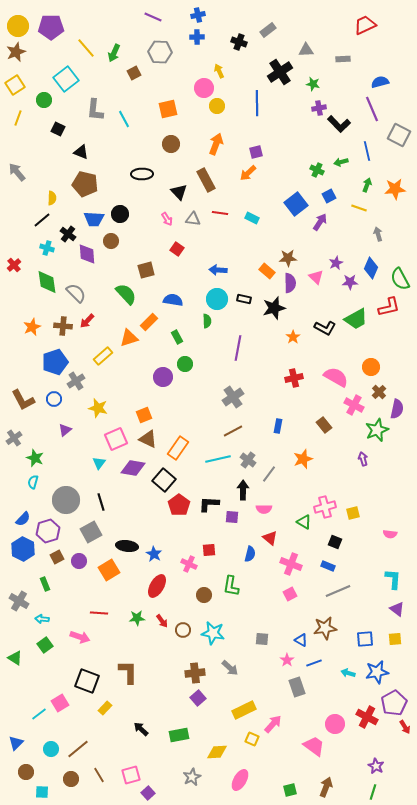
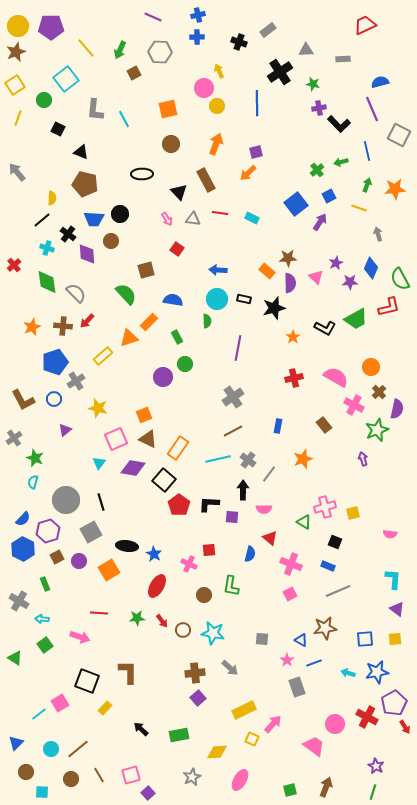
green arrow at (114, 53): moved 6 px right, 3 px up
green cross at (317, 170): rotated 24 degrees clockwise
